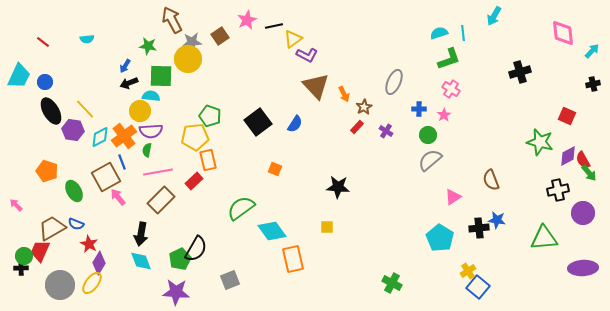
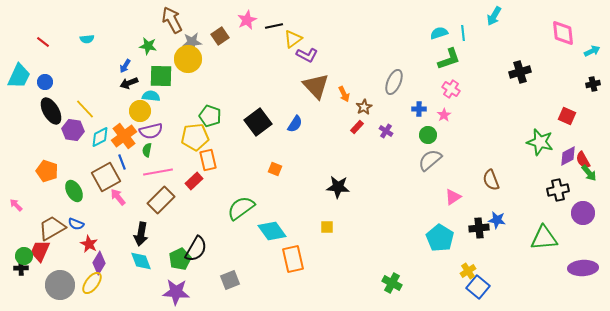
cyan arrow at (592, 51): rotated 21 degrees clockwise
purple semicircle at (151, 131): rotated 10 degrees counterclockwise
